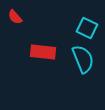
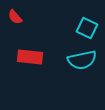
red rectangle: moved 13 px left, 5 px down
cyan semicircle: moved 1 px left, 1 px down; rotated 100 degrees clockwise
